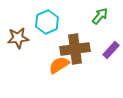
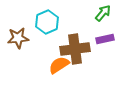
green arrow: moved 3 px right, 3 px up
purple rectangle: moved 6 px left, 11 px up; rotated 36 degrees clockwise
